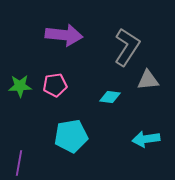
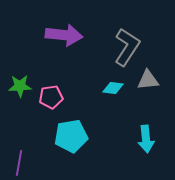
pink pentagon: moved 4 px left, 12 px down
cyan diamond: moved 3 px right, 9 px up
cyan arrow: rotated 88 degrees counterclockwise
